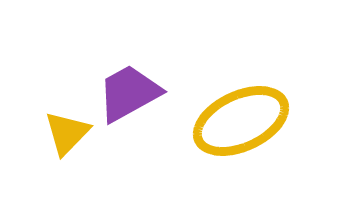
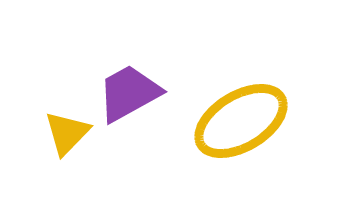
yellow ellipse: rotated 6 degrees counterclockwise
